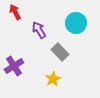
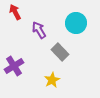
yellow star: moved 1 px left, 1 px down
